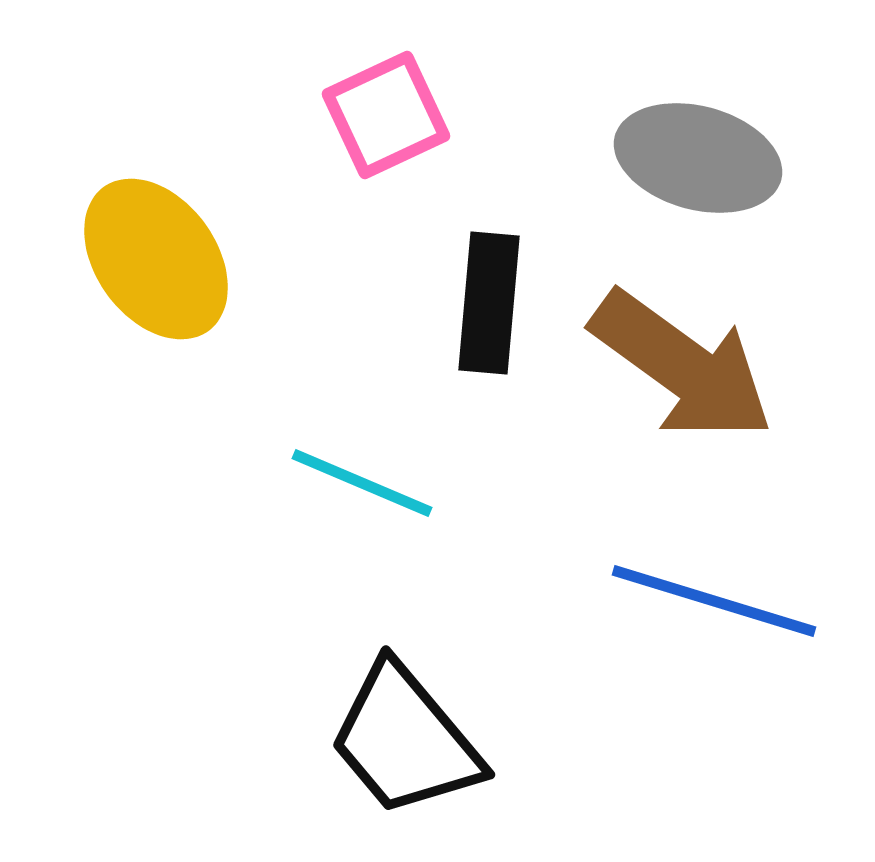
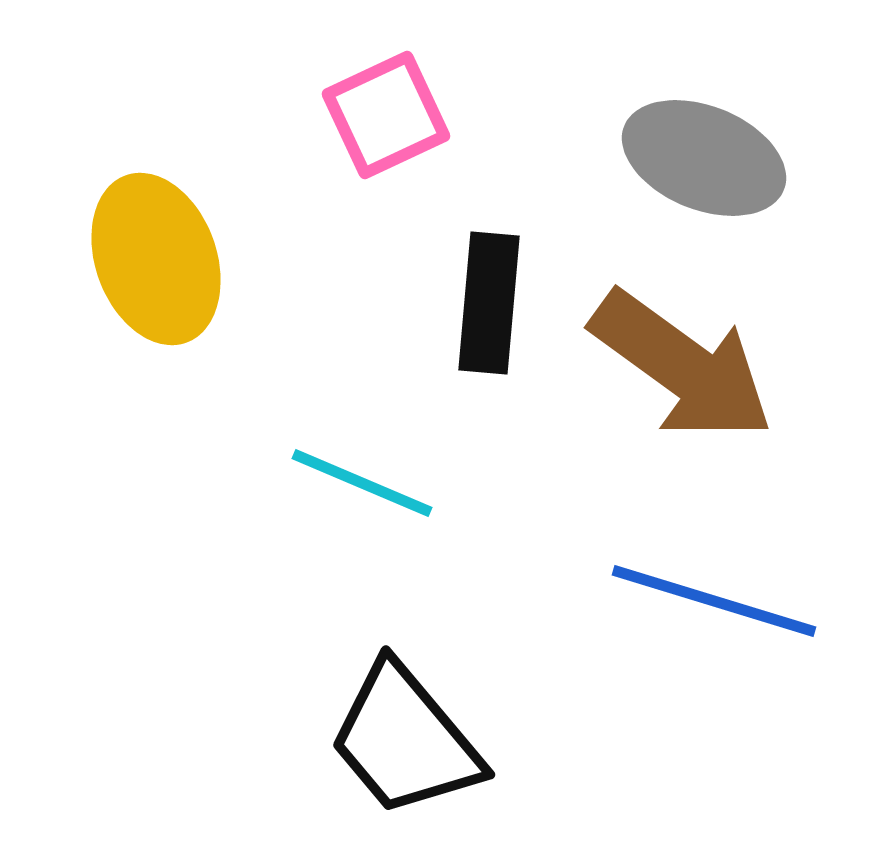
gray ellipse: moved 6 px right; rotated 7 degrees clockwise
yellow ellipse: rotated 16 degrees clockwise
